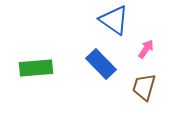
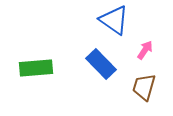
pink arrow: moved 1 px left, 1 px down
